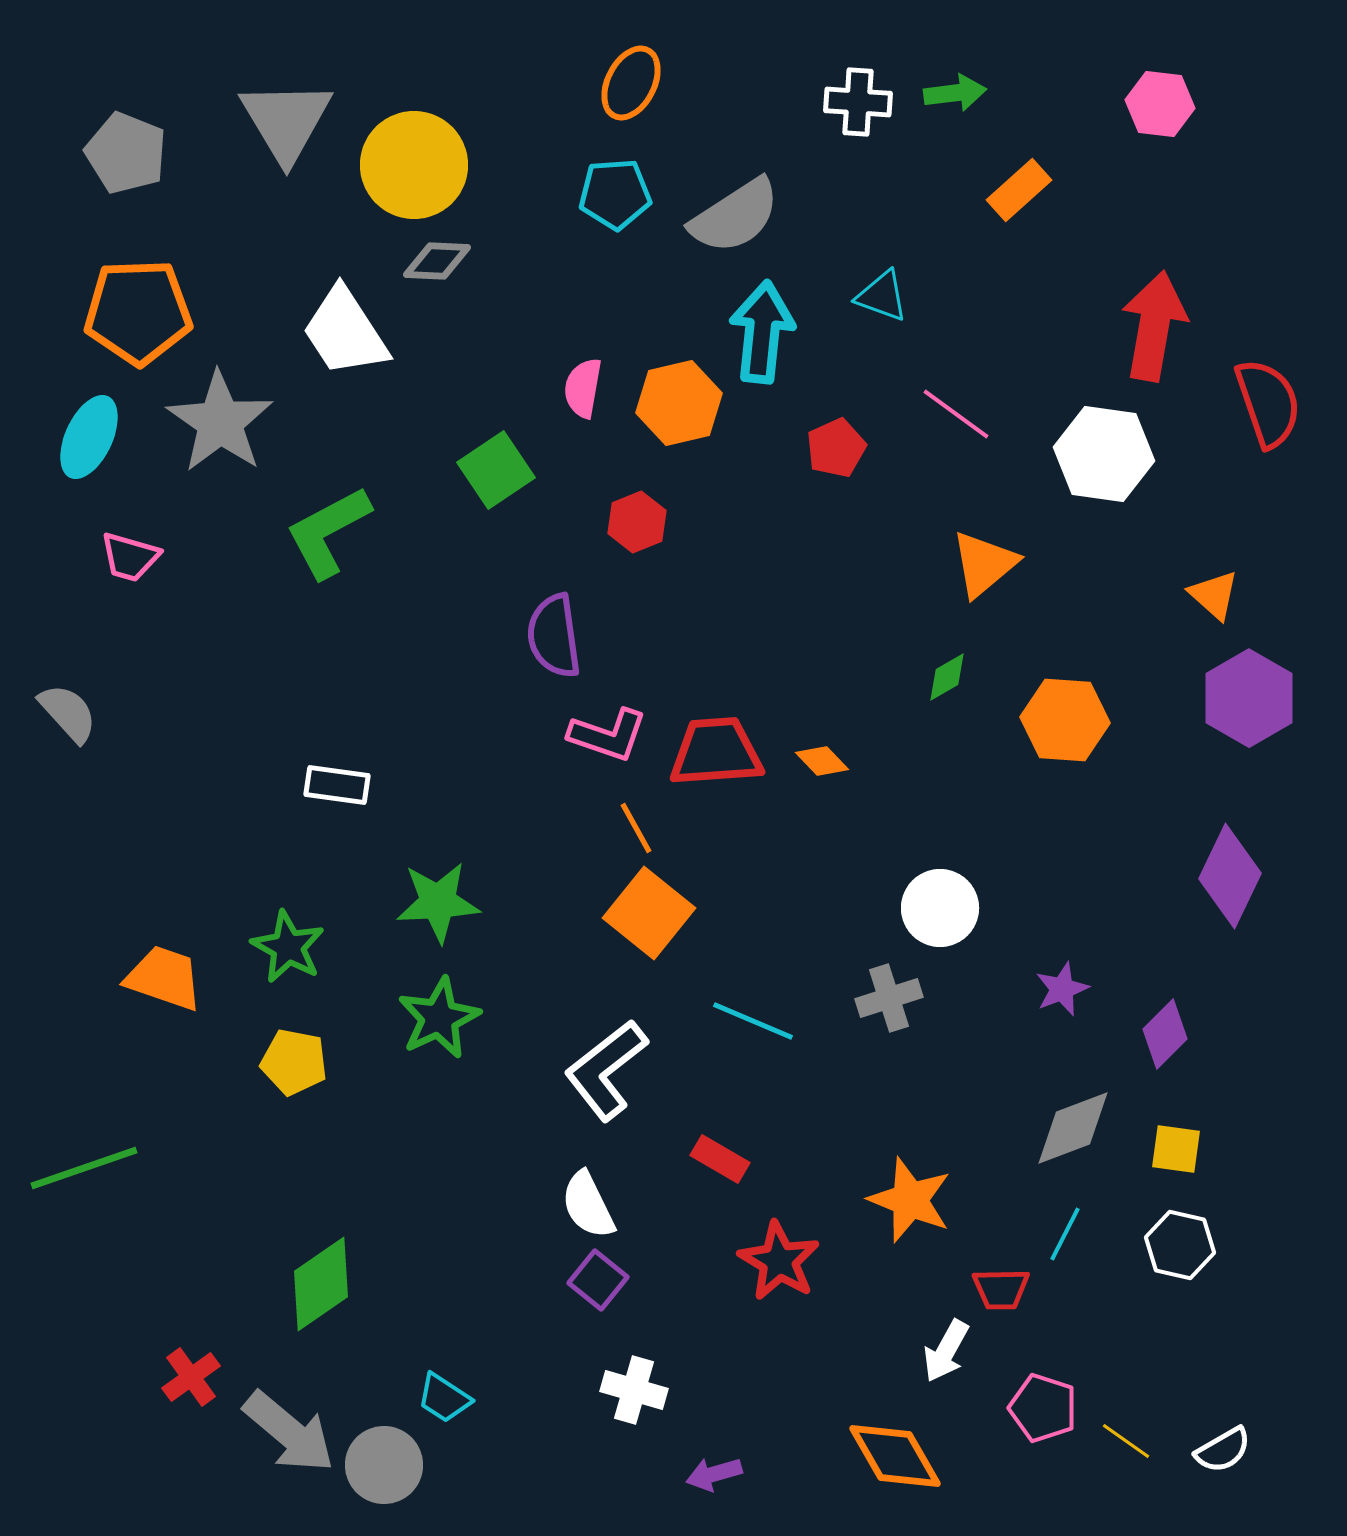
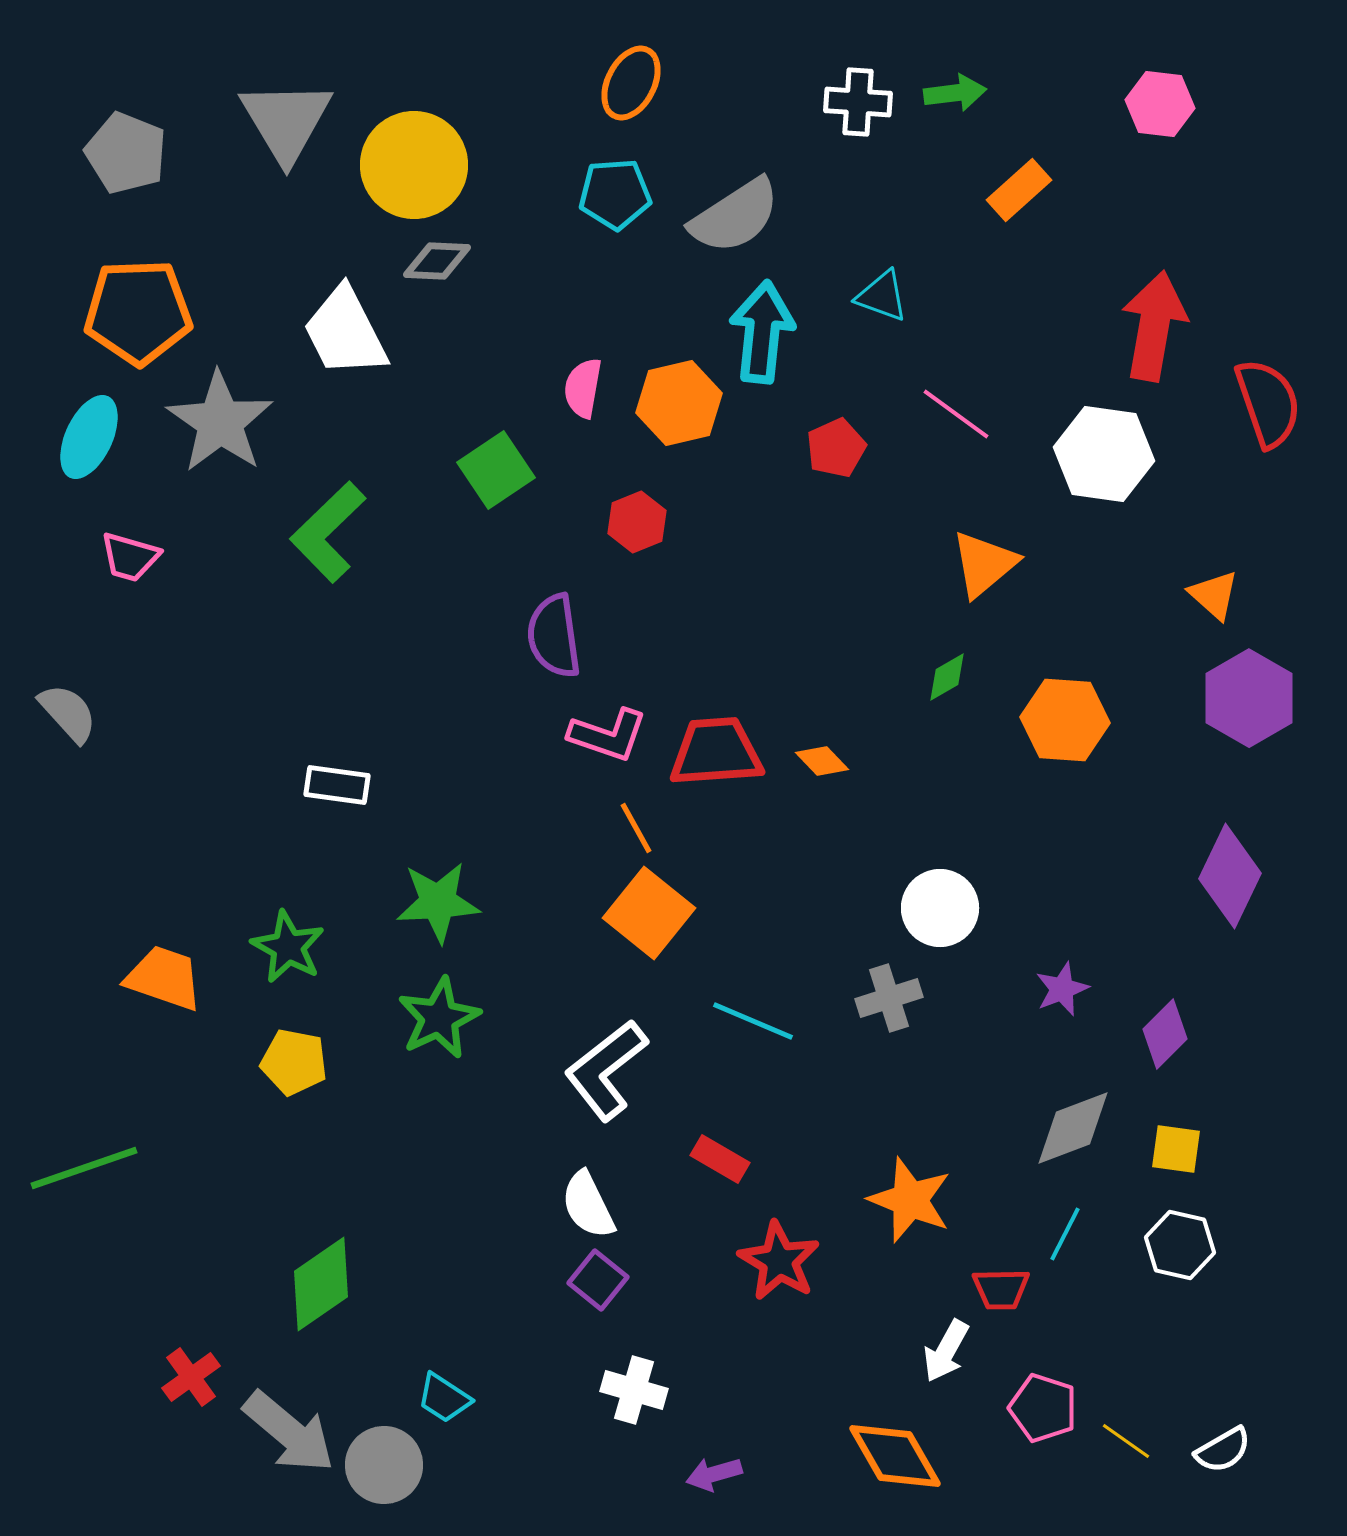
white trapezoid at (345, 332): rotated 6 degrees clockwise
green L-shape at (328, 532): rotated 16 degrees counterclockwise
